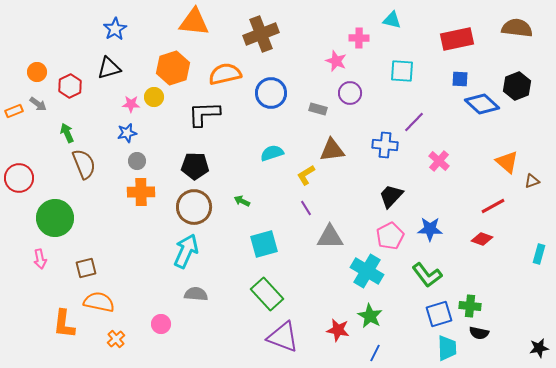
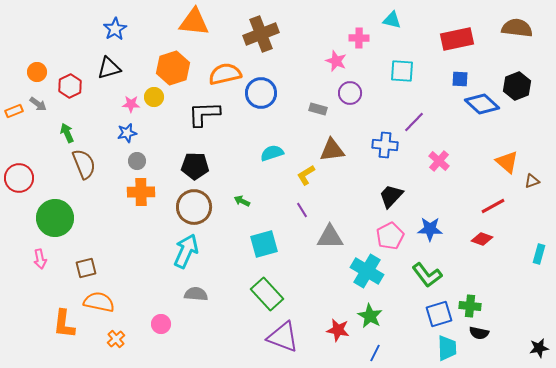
blue circle at (271, 93): moved 10 px left
purple line at (306, 208): moved 4 px left, 2 px down
